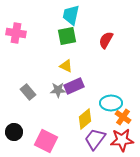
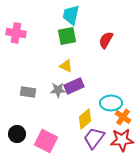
gray rectangle: rotated 42 degrees counterclockwise
black circle: moved 3 px right, 2 px down
purple trapezoid: moved 1 px left, 1 px up
